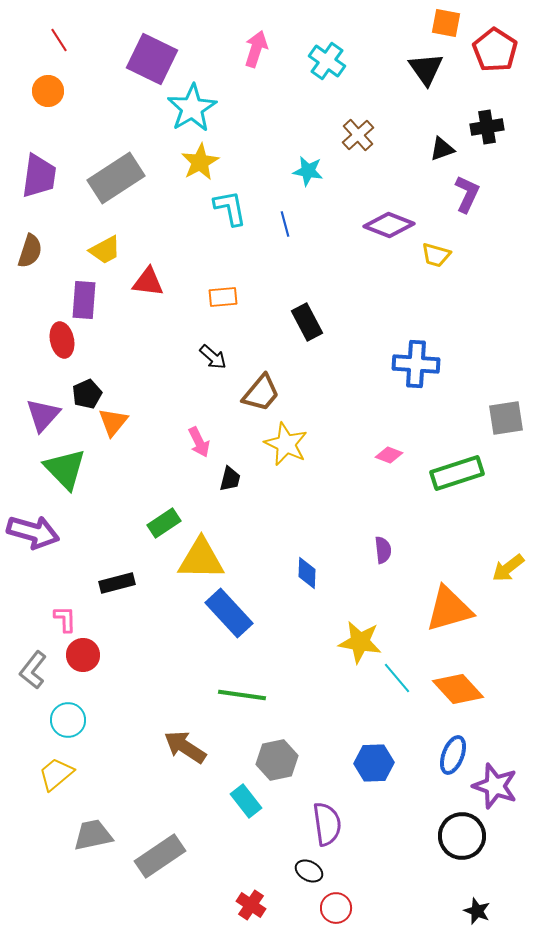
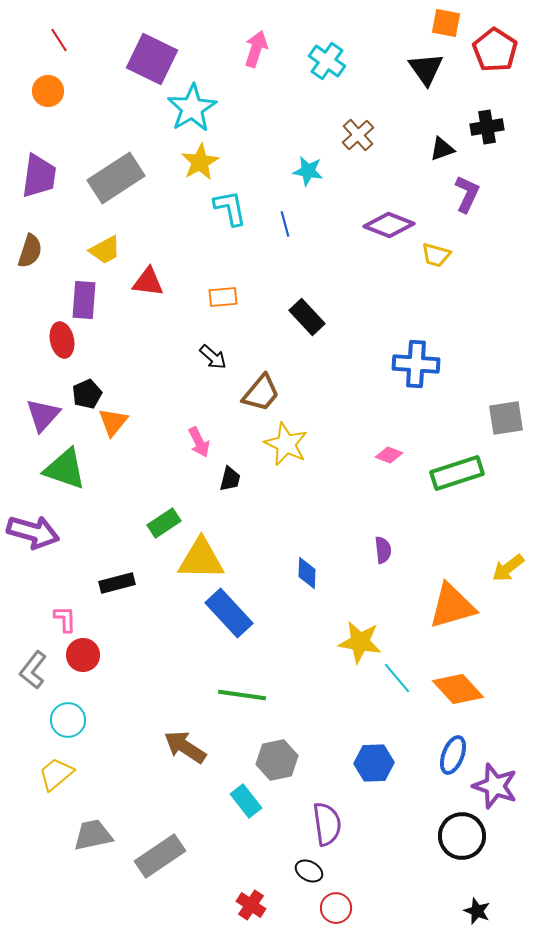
black rectangle at (307, 322): moved 5 px up; rotated 15 degrees counterclockwise
green triangle at (65, 469): rotated 27 degrees counterclockwise
orange triangle at (449, 609): moved 3 px right, 3 px up
